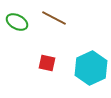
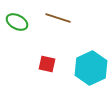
brown line: moved 4 px right; rotated 10 degrees counterclockwise
red square: moved 1 px down
